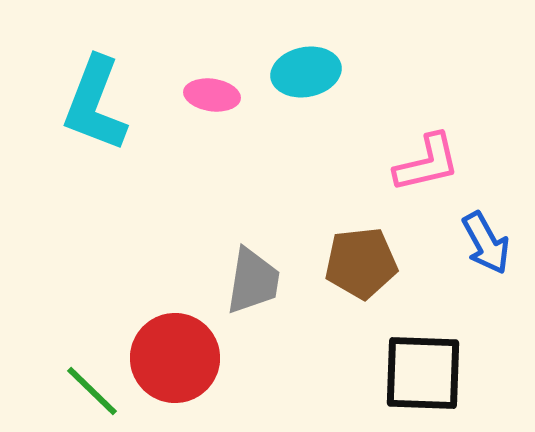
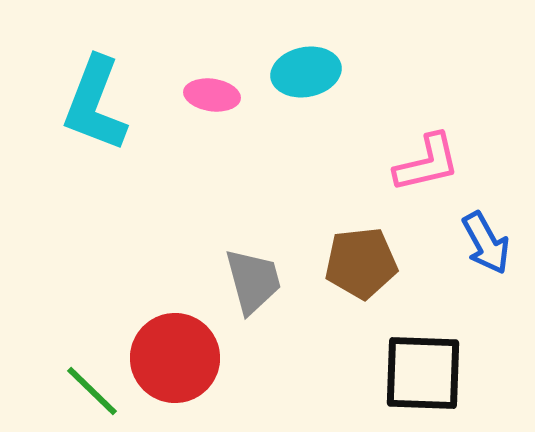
gray trapezoid: rotated 24 degrees counterclockwise
